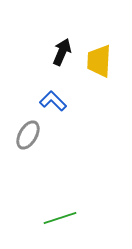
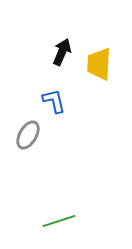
yellow trapezoid: moved 3 px down
blue L-shape: moved 1 px right; rotated 32 degrees clockwise
green line: moved 1 px left, 3 px down
